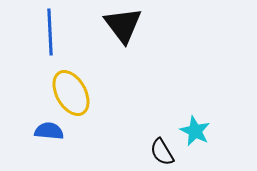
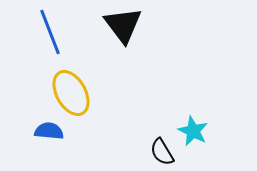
blue line: rotated 18 degrees counterclockwise
cyan star: moved 2 px left
